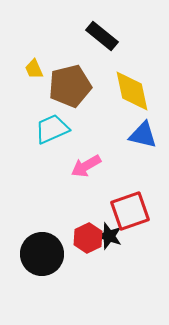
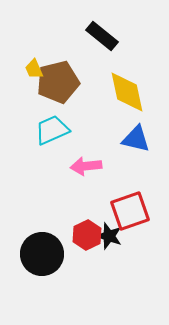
brown pentagon: moved 12 px left, 4 px up
yellow diamond: moved 5 px left, 1 px down
cyan trapezoid: moved 1 px down
blue triangle: moved 7 px left, 4 px down
pink arrow: rotated 24 degrees clockwise
red hexagon: moved 1 px left, 3 px up
